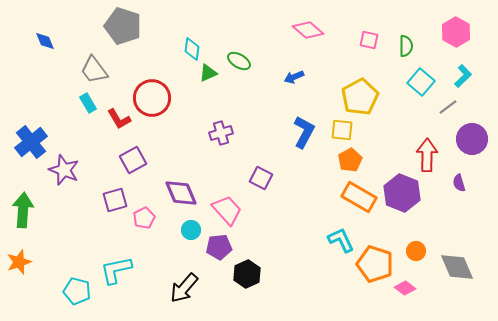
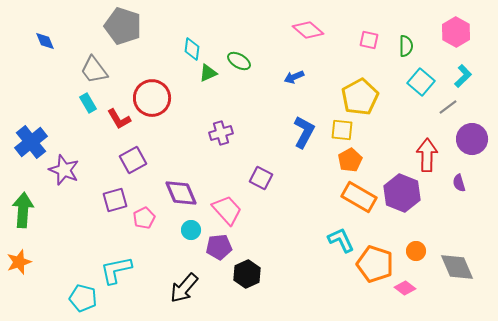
cyan pentagon at (77, 291): moved 6 px right, 7 px down
